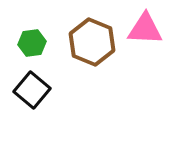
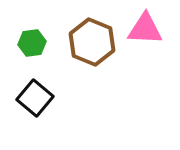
black square: moved 3 px right, 8 px down
